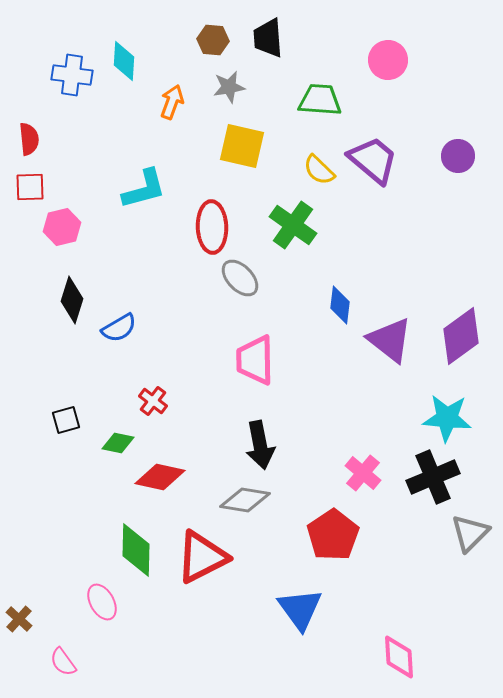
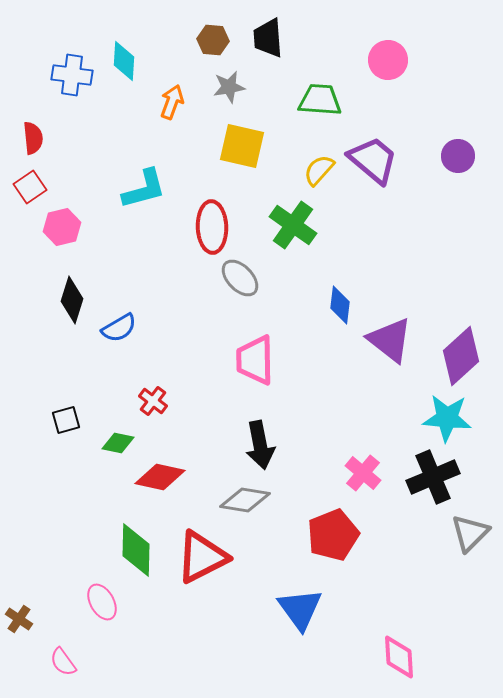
red semicircle at (29, 139): moved 4 px right, 1 px up
yellow semicircle at (319, 170): rotated 88 degrees clockwise
red square at (30, 187): rotated 32 degrees counterclockwise
purple diamond at (461, 336): moved 20 px down; rotated 6 degrees counterclockwise
red pentagon at (333, 535): rotated 12 degrees clockwise
brown cross at (19, 619): rotated 8 degrees counterclockwise
